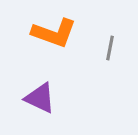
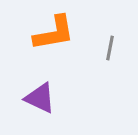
orange L-shape: rotated 30 degrees counterclockwise
